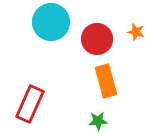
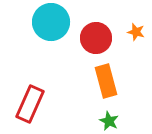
red circle: moved 1 px left, 1 px up
green star: moved 11 px right; rotated 30 degrees clockwise
